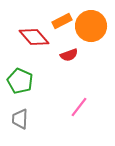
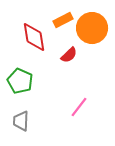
orange rectangle: moved 1 px right, 1 px up
orange circle: moved 1 px right, 2 px down
red diamond: rotated 32 degrees clockwise
red semicircle: rotated 24 degrees counterclockwise
gray trapezoid: moved 1 px right, 2 px down
